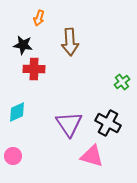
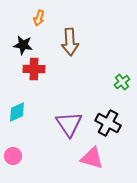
pink triangle: moved 2 px down
